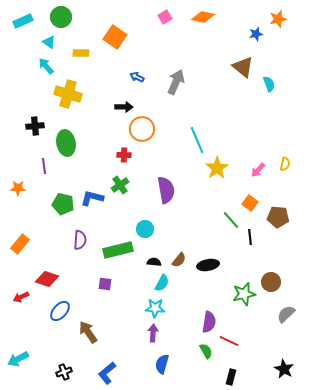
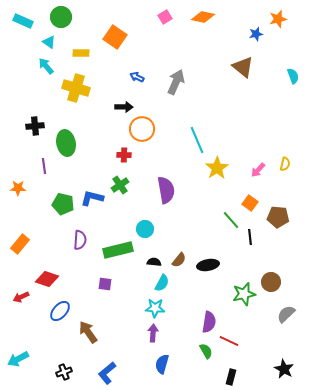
cyan rectangle at (23, 21): rotated 48 degrees clockwise
cyan semicircle at (269, 84): moved 24 px right, 8 px up
yellow cross at (68, 94): moved 8 px right, 6 px up
